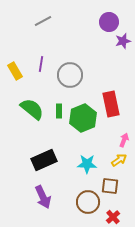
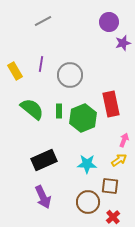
purple star: moved 2 px down
